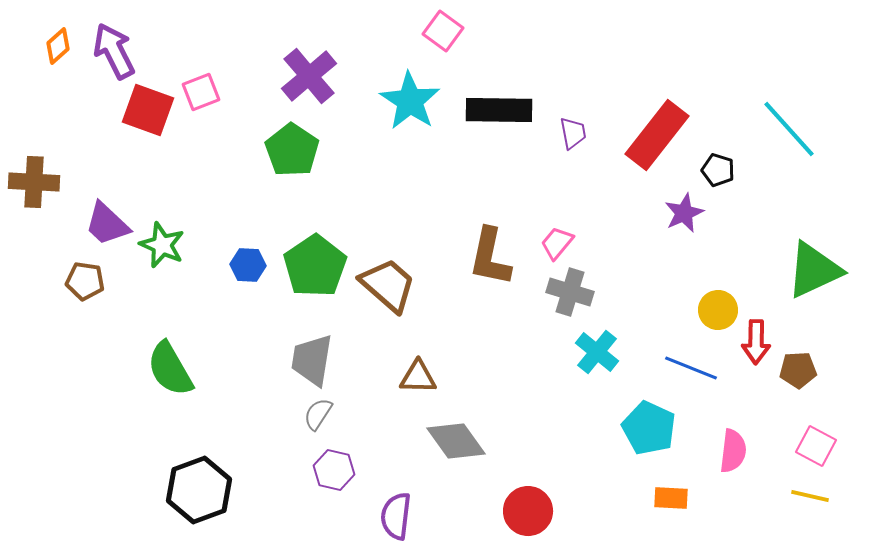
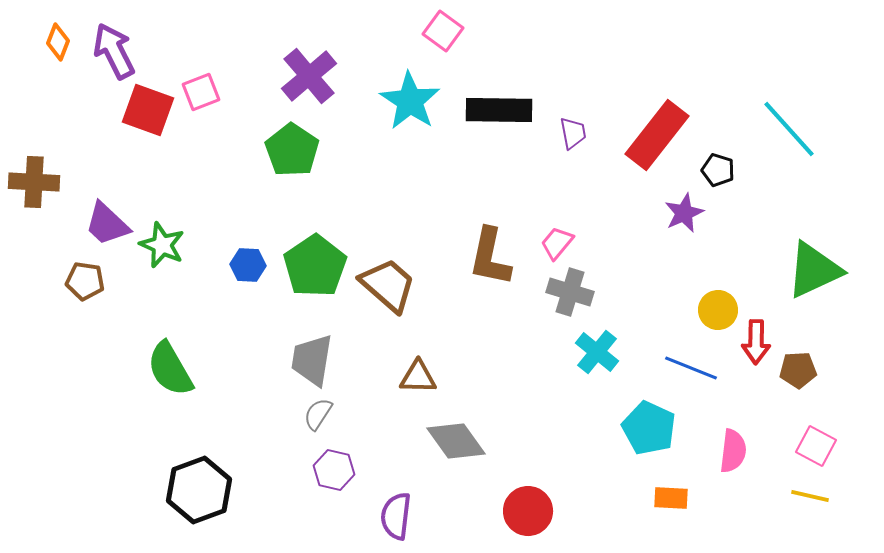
orange diamond at (58, 46): moved 4 px up; rotated 27 degrees counterclockwise
